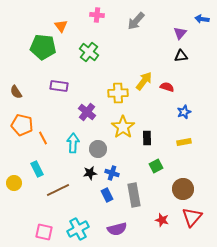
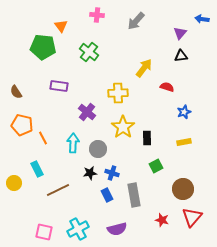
yellow arrow: moved 13 px up
